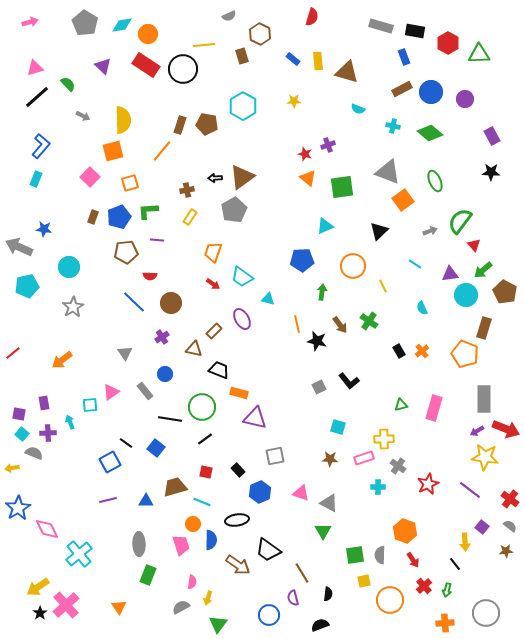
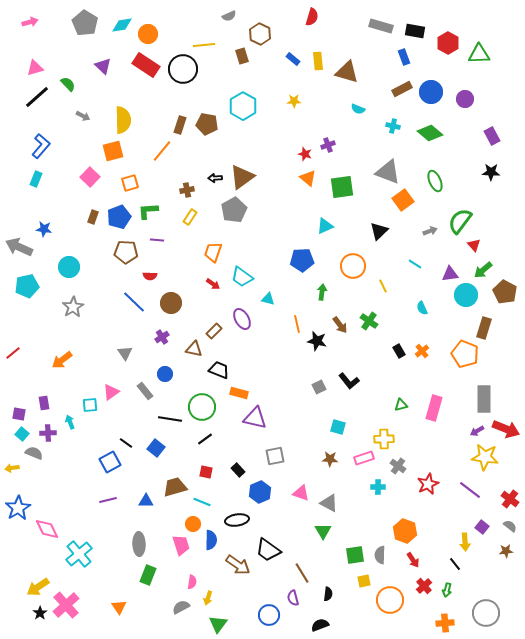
brown pentagon at (126, 252): rotated 10 degrees clockwise
